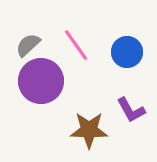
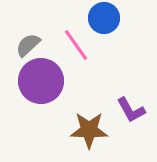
blue circle: moved 23 px left, 34 px up
